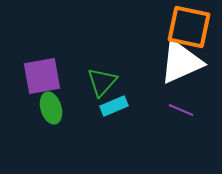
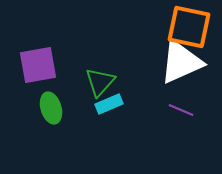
purple square: moved 4 px left, 11 px up
green triangle: moved 2 px left
cyan rectangle: moved 5 px left, 2 px up
